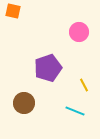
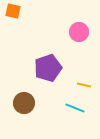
yellow line: rotated 48 degrees counterclockwise
cyan line: moved 3 px up
